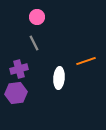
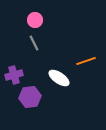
pink circle: moved 2 px left, 3 px down
purple cross: moved 5 px left, 6 px down
white ellipse: rotated 60 degrees counterclockwise
purple hexagon: moved 14 px right, 4 px down
